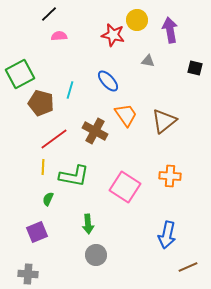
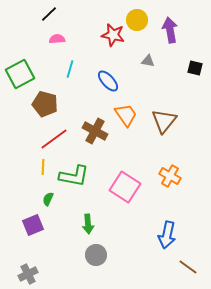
pink semicircle: moved 2 px left, 3 px down
cyan line: moved 21 px up
brown pentagon: moved 4 px right, 1 px down
brown triangle: rotated 12 degrees counterclockwise
orange cross: rotated 25 degrees clockwise
purple square: moved 4 px left, 7 px up
brown line: rotated 60 degrees clockwise
gray cross: rotated 30 degrees counterclockwise
